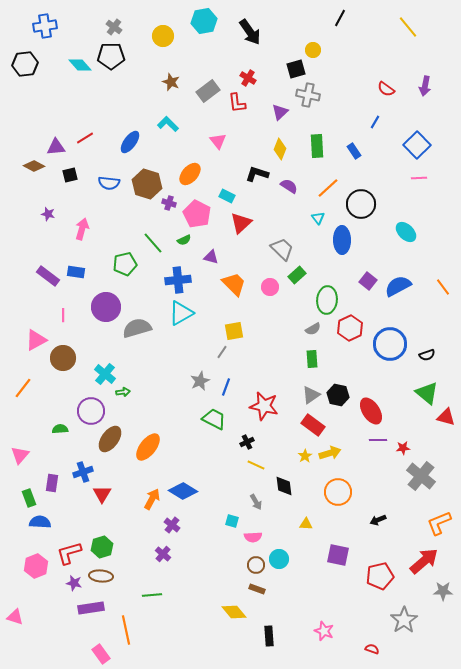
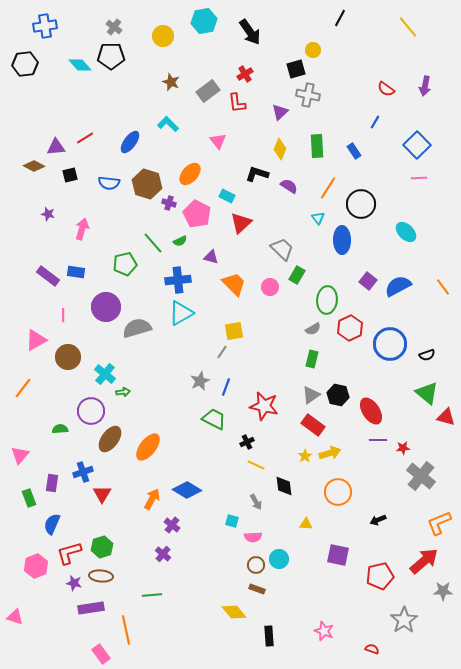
red cross at (248, 78): moved 3 px left, 4 px up; rotated 28 degrees clockwise
orange line at (328, 188): rotated 15 degrees counterclockwise
green semicircle at (184, 240): moved 4 px left, 1 px down
green rectangle at (297, 275): rotated 18 degrees counterclockwise
brown circle at (63, 358): moved 5 px right, 1 px up
green rectangle at (312, 359): rotated 18 degrees clockwise
blue diamond at (183, 491): moved 4 px right, 1 px up
blue semicircle at (40, 522): moved 12 px right, 2 px down; rotated 70 degrees counterclockwise
